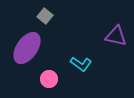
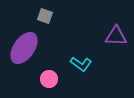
gray square: rotated 21 degrees counterclockwise
purple triangle: rotated 10 degrees counterclockwise
purple ellipse: moved 3 px left
